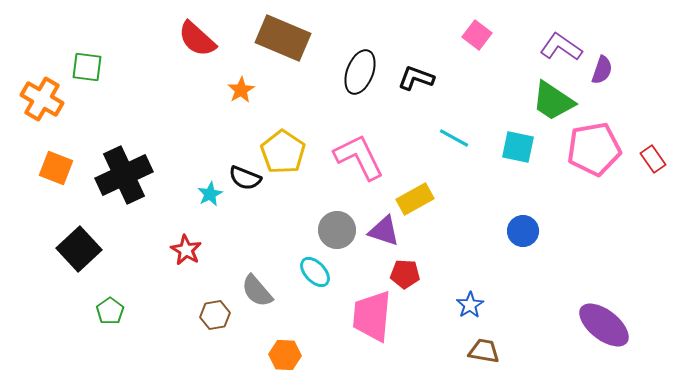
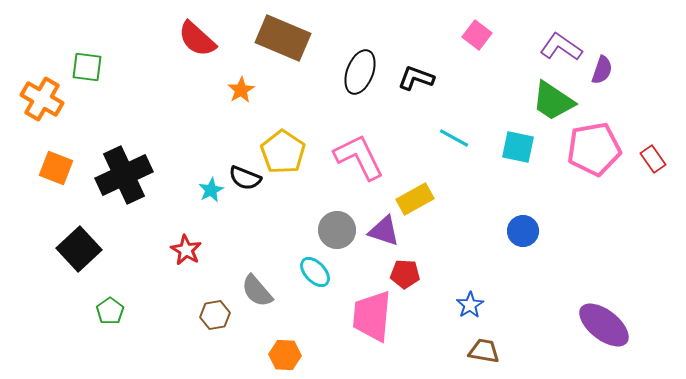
cyan star: moved 1 px right, 4 px up
